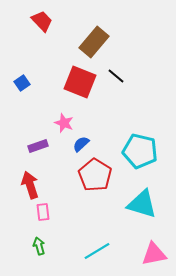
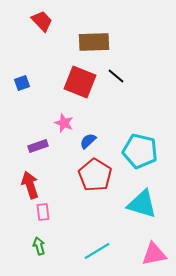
brown rectangle: rotated 48 degrees clockwise
blue square: rotated 14 degrees clockwise
blue semicircle: moved 7 px right, 3 px up
